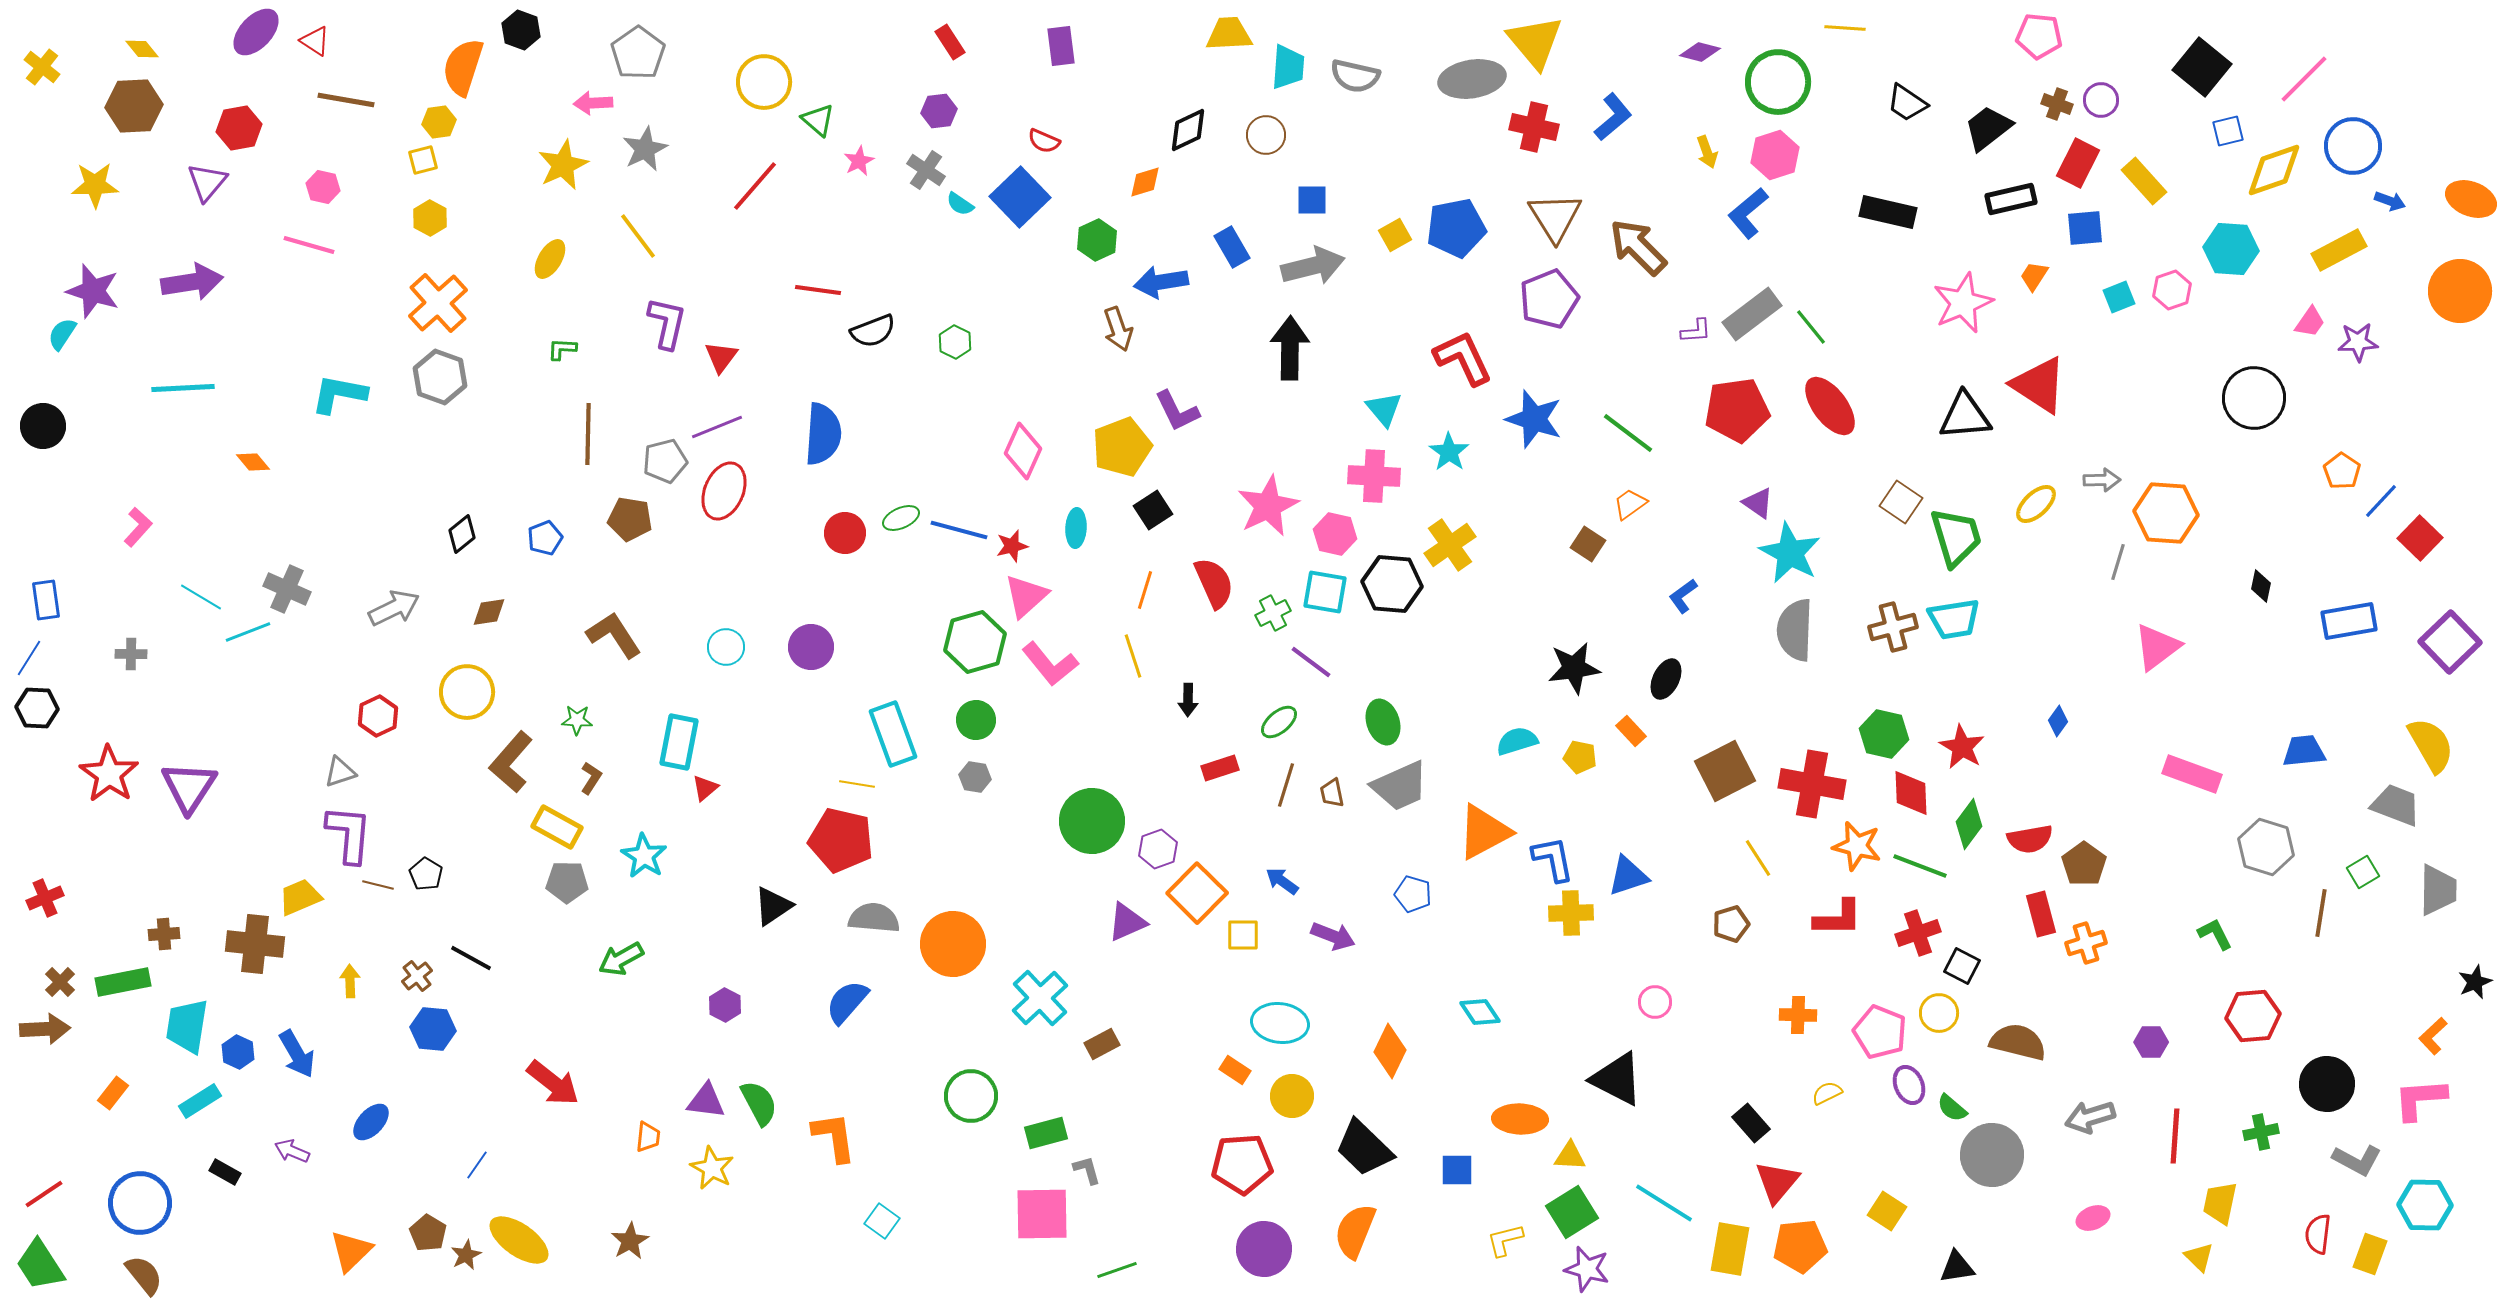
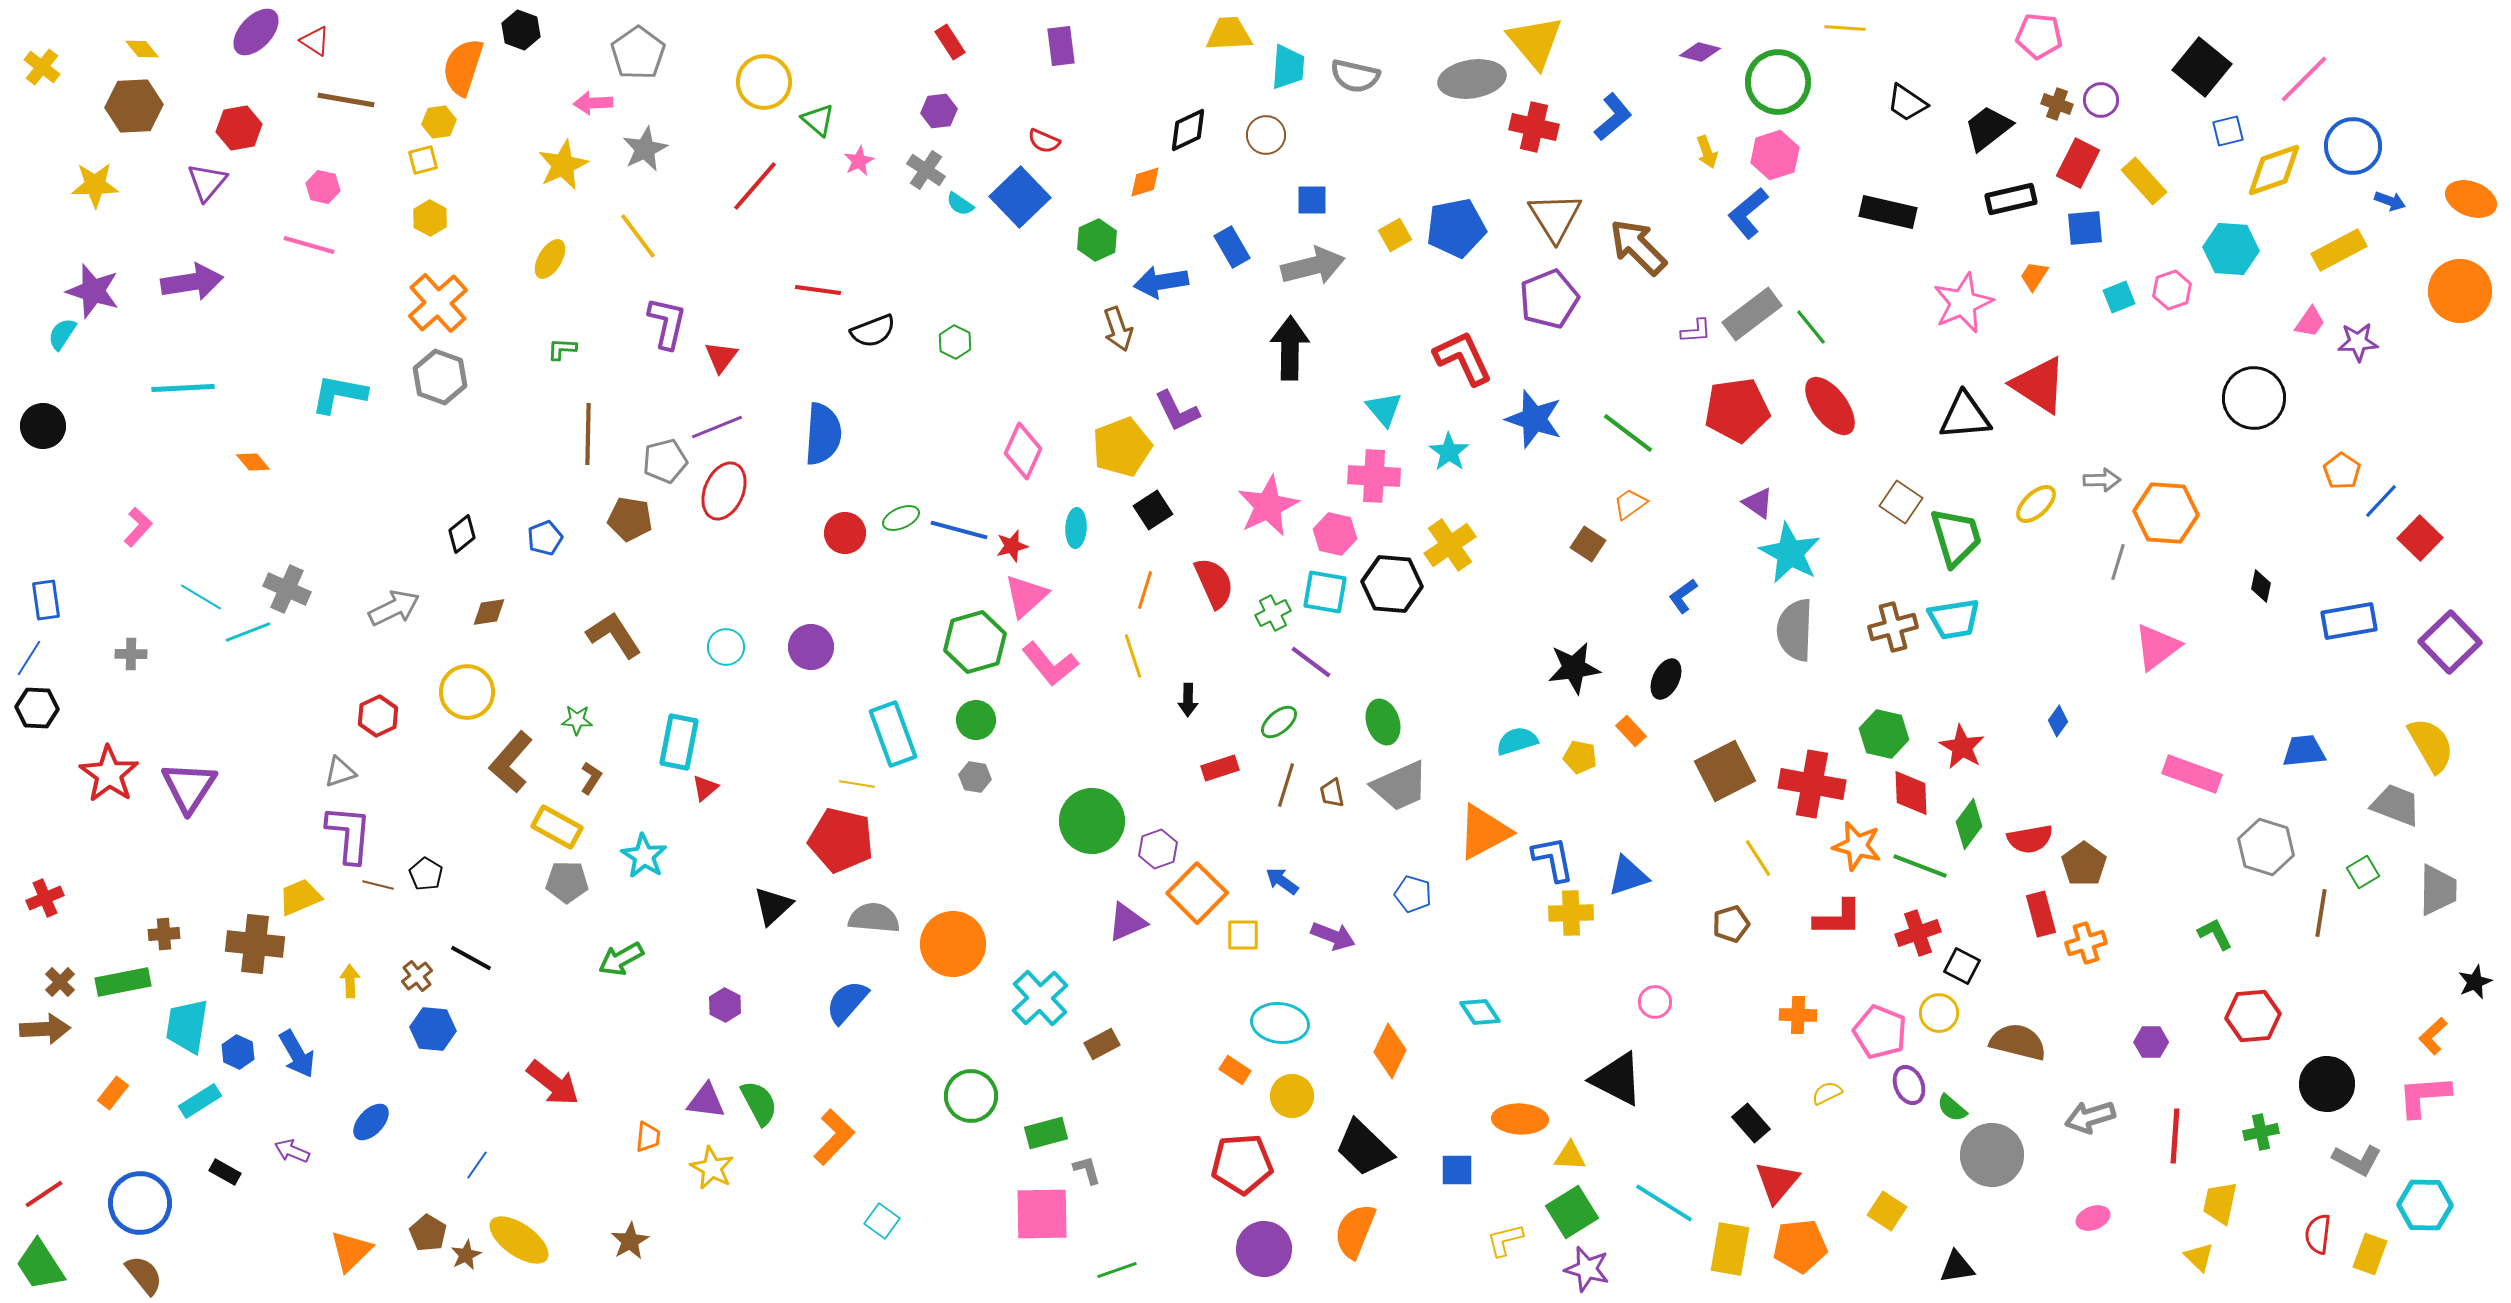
black triangle at (773, 906): rotated 9 degrees counterclockwise
pink L-shape at (2420, 1099): moved 4 px right, 3 px up
orange L-shape at (834, 1137): rotated 52 degrees clockwise
